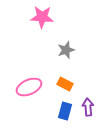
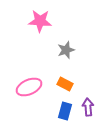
pink star: moved 2 px left, 4 px down
